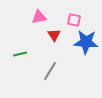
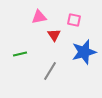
blue star: moved 2 px left, 10 px down; rotated 20 degrees counterclockwise
